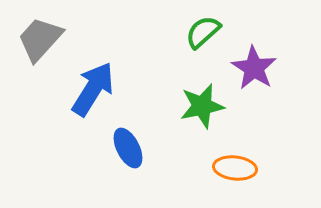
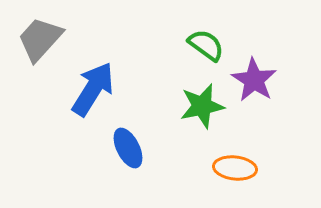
green semicircle: moved 3 px right, 13 px down; rotated 78 degrees clockwise
purple star: moved 12 px down
